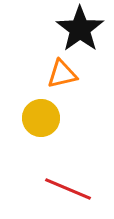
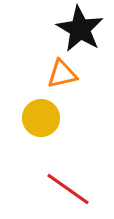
black star: rotated 6 degrees counterclockwise
red line: rotated 12 degrees clockwise
